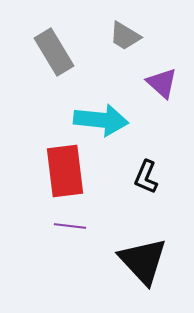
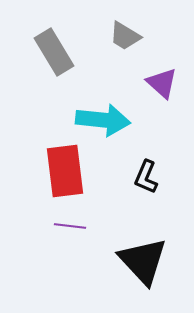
cyan arrow: moved 2 px right
